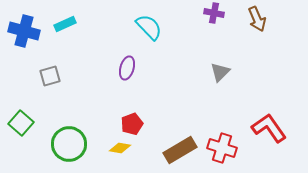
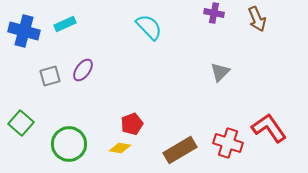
purple ellipse: moved 44 px left, 2 px down; rotated 20 degrees clockwise
red cross: moved 6 px right, 5 px up
